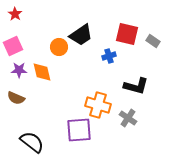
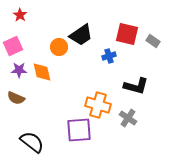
red star: moved 5 px right, 1 px down
